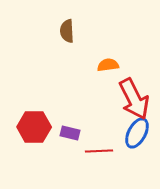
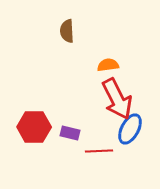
red arrow: moved 17 px left
blue ellipse: moved 7 px left, 4 px up
